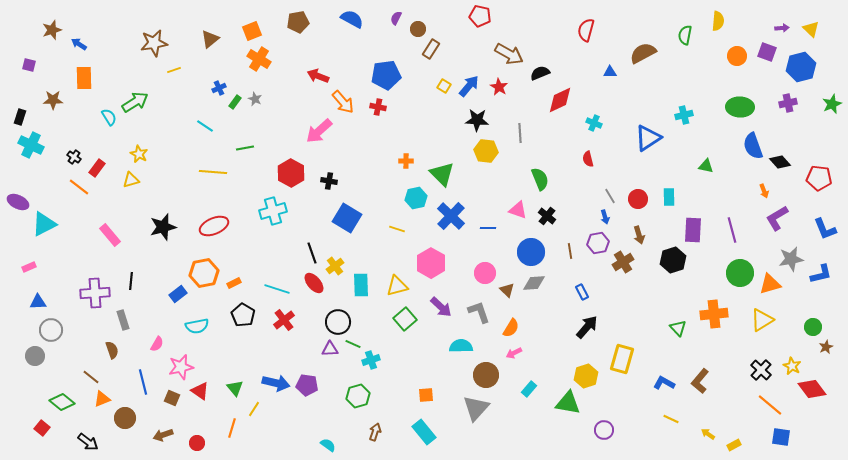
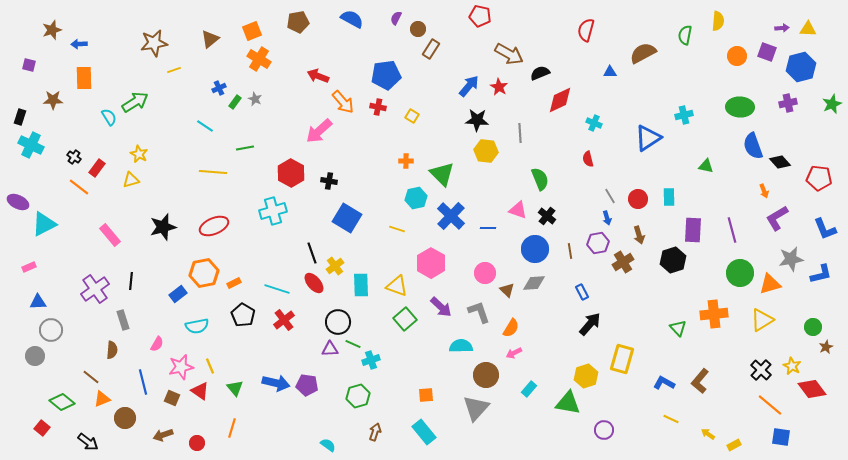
yellow triangle at (811, 29): moved 3 px left; rotated 42 degrees counterclockwise
blue arrow at (79, 44): rotated 35 degrees counterclockwise
yellow square at (444, 86): moved 32 px left, 30 px down
blue arrow at (605, 217): moved 2 px right, 1 px down
blue circle at (531, 252): moved 4 px right, 3 px up
yellow triangle at (397, 286): rotated 35 degrees clockwise
purple cross at (95, 293): moved 4 px up; rotated 32 degrees counterclockwise
black arrow at (587, 327): moved 3 px right, 3 px up
brown semicircle at (112, 350): rotated 24 degrees clockwise
yellow line at (254, 409): moved 44 px left, 43 px up; rotated 56 degrees counterclockwise
